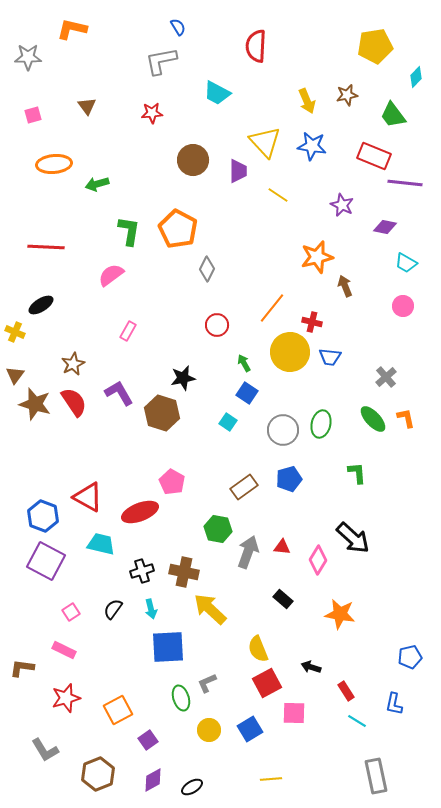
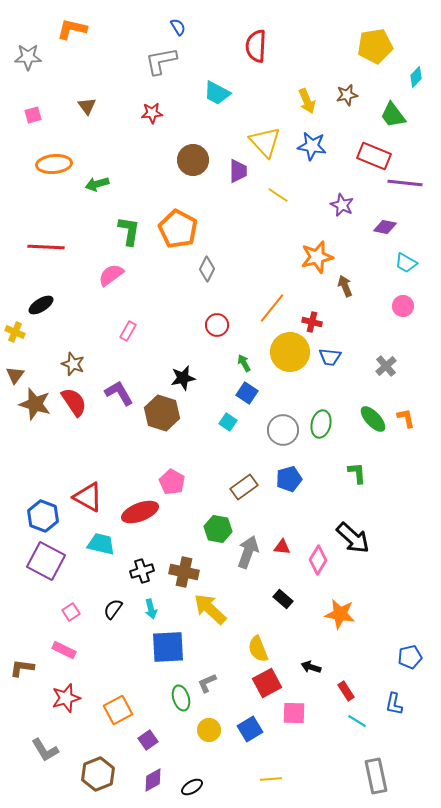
brown star at (73, 364): rotated 25 degrees counterclockwise
gray cross at (386, 377): moved 11 px up
